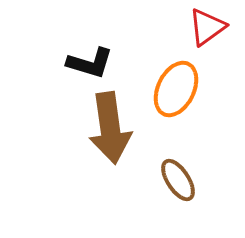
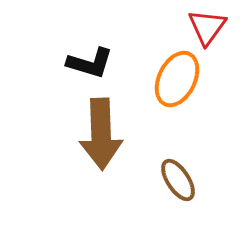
red triangle: rotated 18 degrees counterclockwise
orange ellipse: moved 1 px right, 10 px up
brown arrow: moved 9 px left, 6 px down; rotated 6 degrees clockwise
